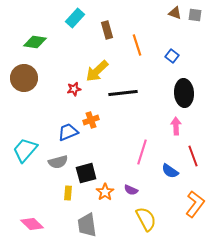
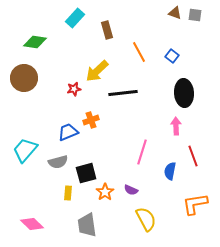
orange line: moved 2 px right, 7 px down; rotated 10 degrees counterclockwise
blue semicircle: rotated 66 degrees clockwise
orange L-shape: rotated 136 degrees counterclockwise
